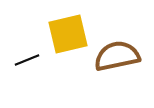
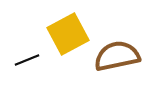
yellow square: rotated 15 degrees counterclockwise
